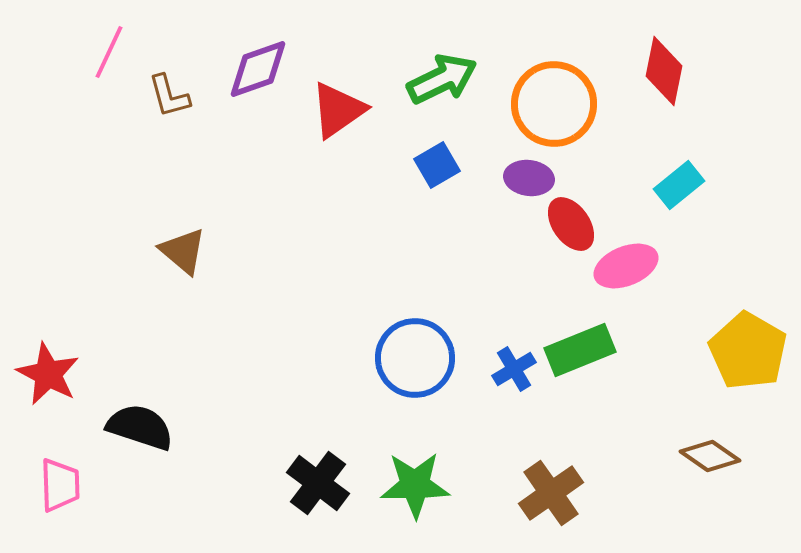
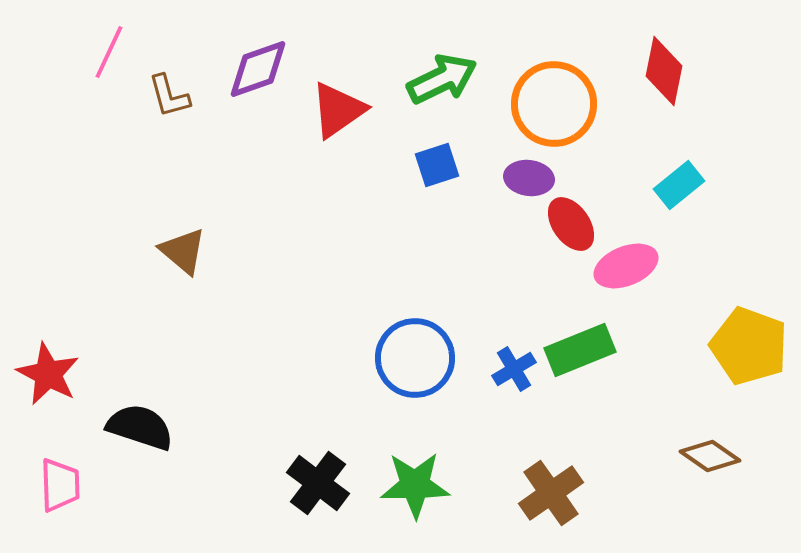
blue square: rotated 12 degrees clockwise
yellow pentagon: moved 1 px right, 5 px up; rotated 10 degrees counterclockwise
